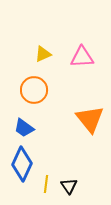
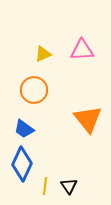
pink triangle: moved 7 px up
orange triangle: moved 2 px left
blue trapezoid: moved 1 px down
yellow line: moved 1 px left, 2 px down
